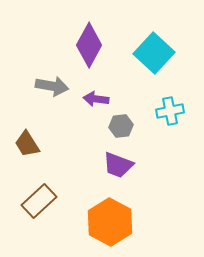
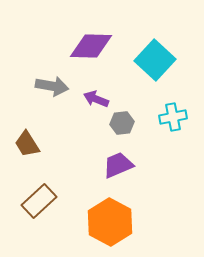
purple diamond: moved 2 px right, 1 px down; rotated 63 degrees clockwise
cyan square: moved 1 px right, 7 px down
purple arrow: rotated 15 degrees clockwise
cyan cross: moved 3 px right, 6 px down
gray hexagon: moved 1 px right, 3 px up
purple trapezoid: rotated 136 degrees clockwise
